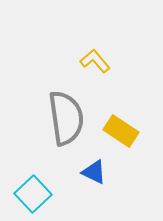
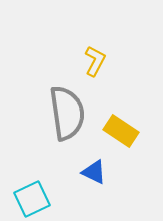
yellow L-shape: rotated 68 degrees clockwise
gray semicircle: moved 1 px right, 5 px up
cyan square: moved 1 px left, 5 px down; rotated 18 degrees clockwise
